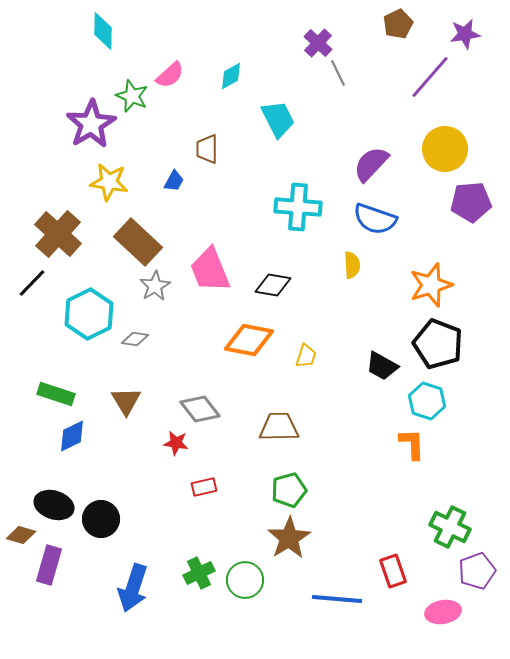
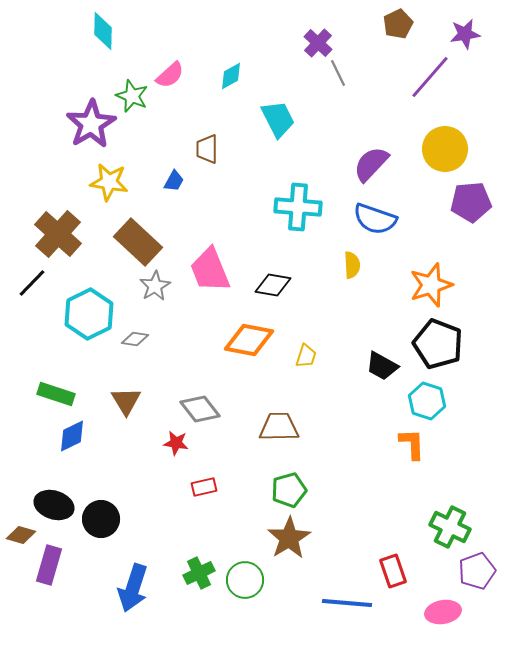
blue line at (337, 599): moved 10 px right, 4 px down
